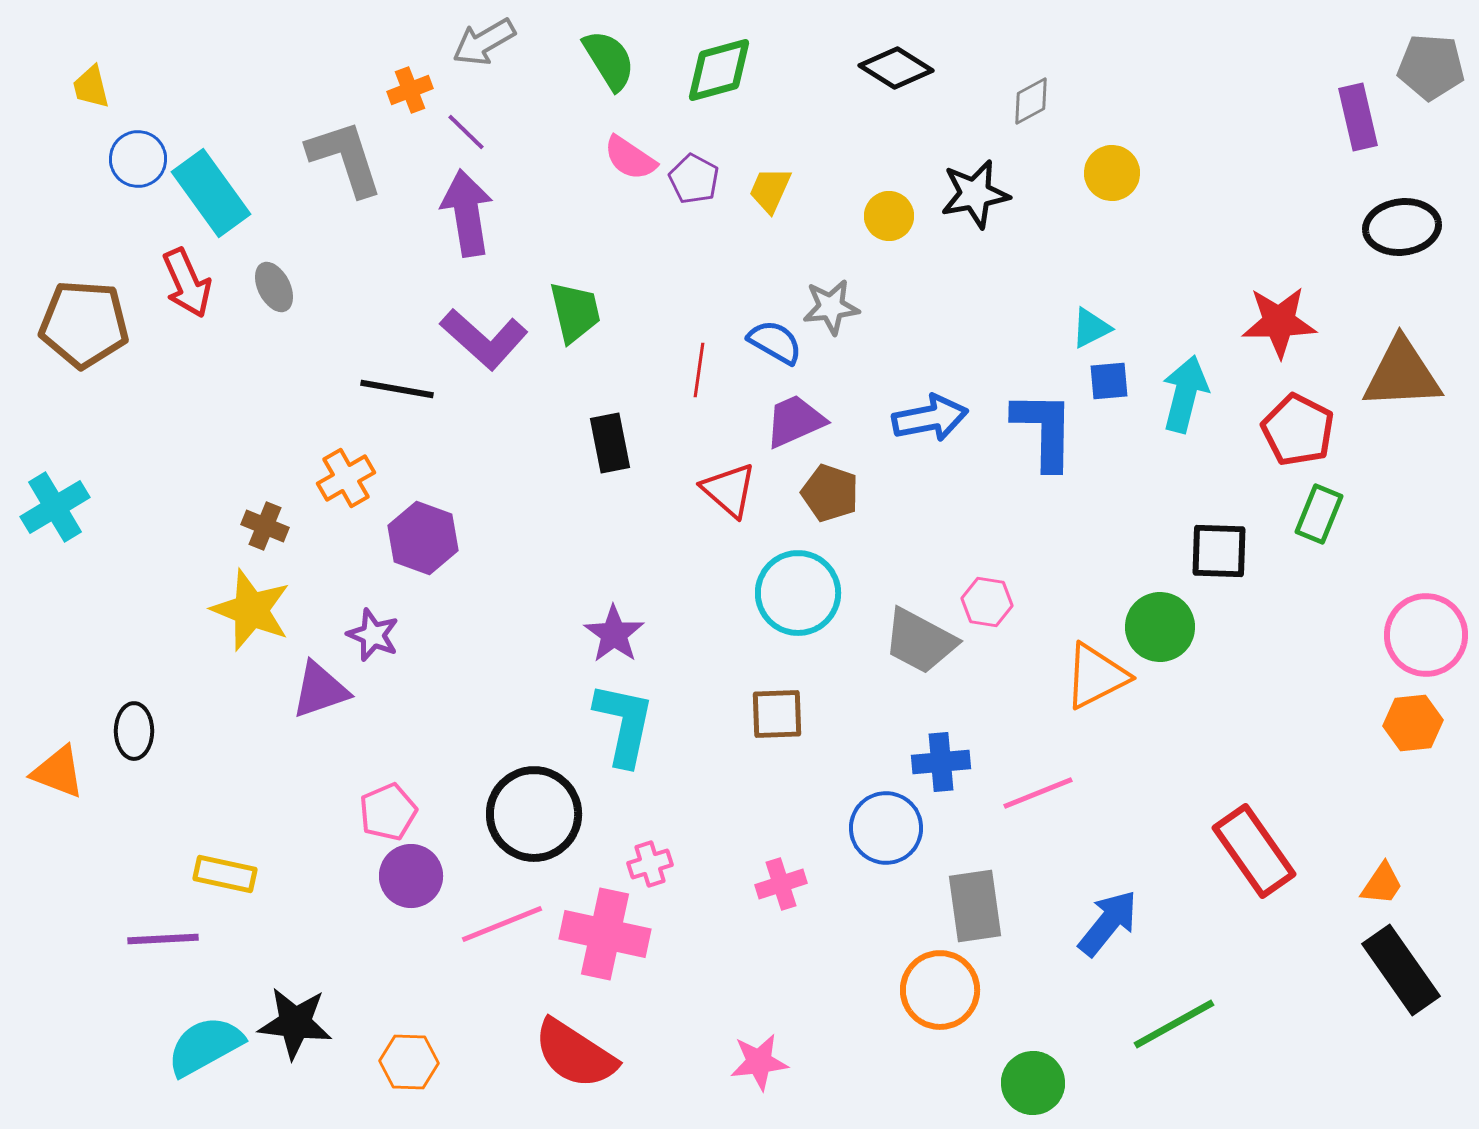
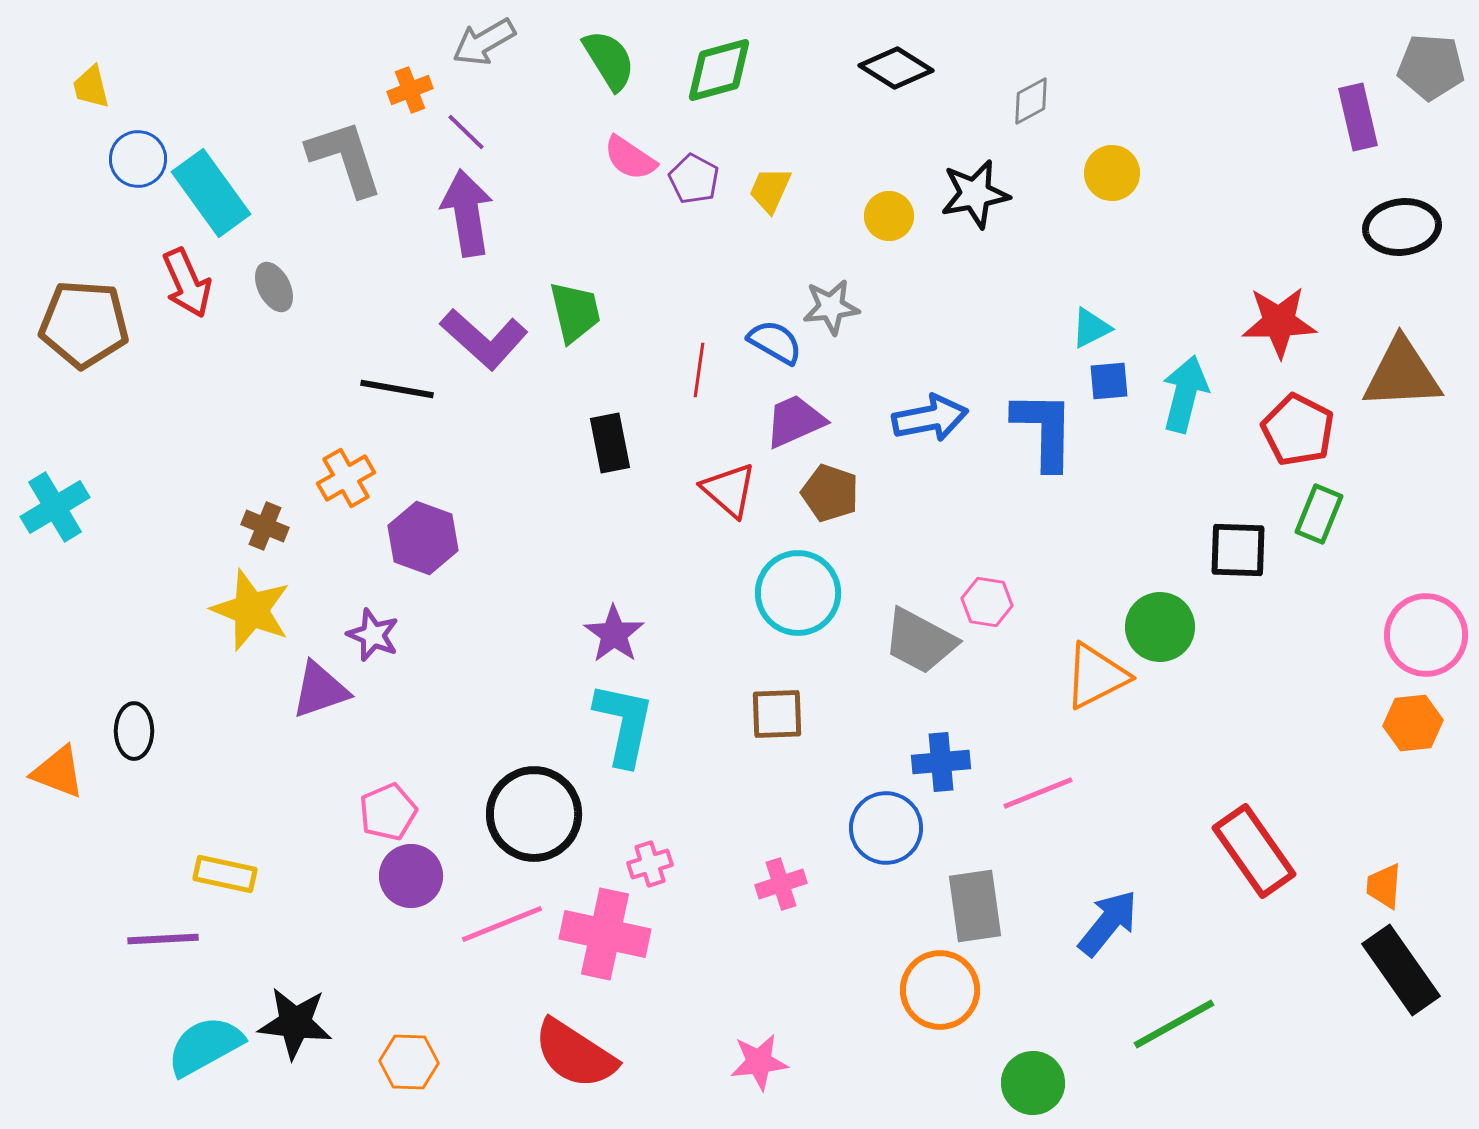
black square at (1219, 551): moved 19 px right, 1 px up
orange trapezoid at (1382, 884): moved 2 px right, 2 px down; rotated 150 degrees clockwise
